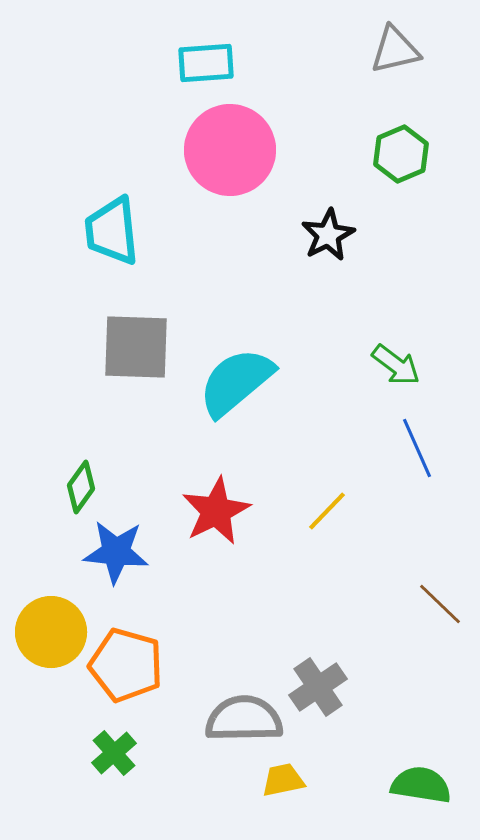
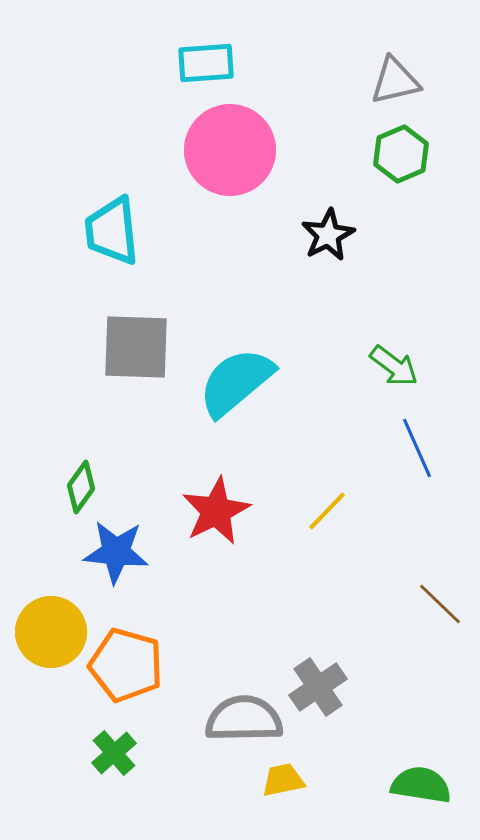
gray triangle: moved 31 px down
green arrow: moved 2 px left, 1 px down
